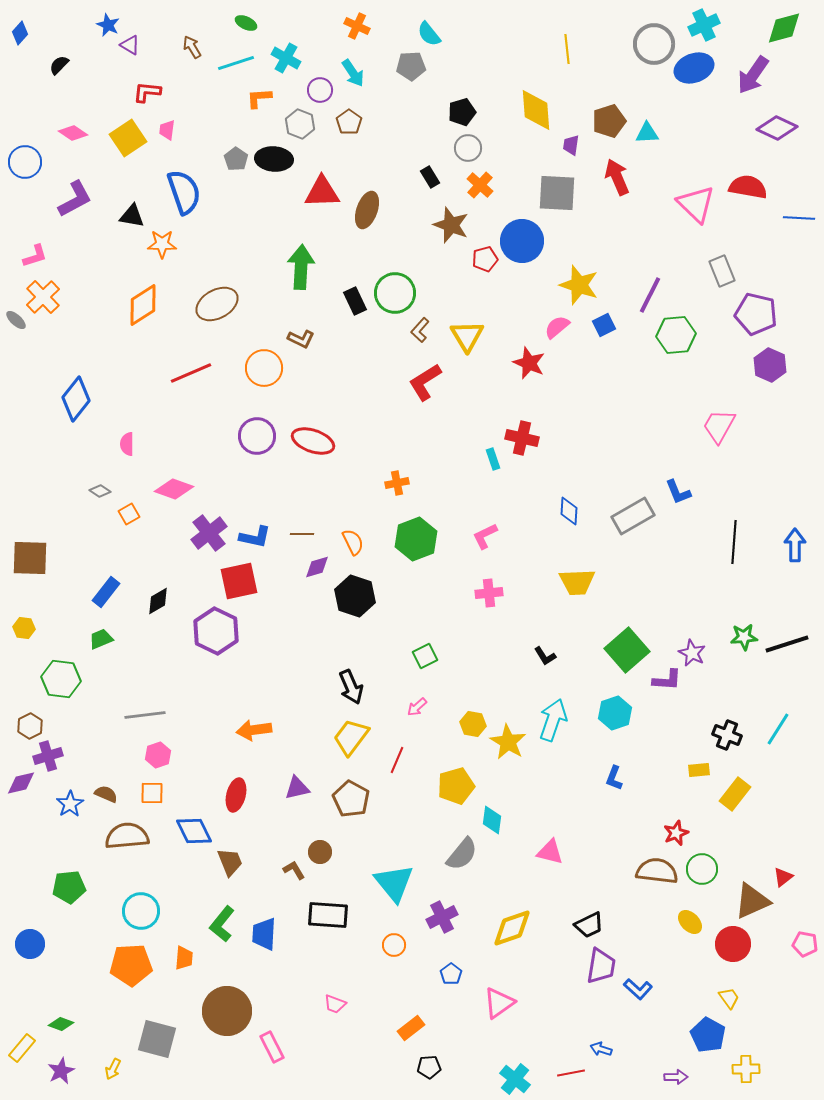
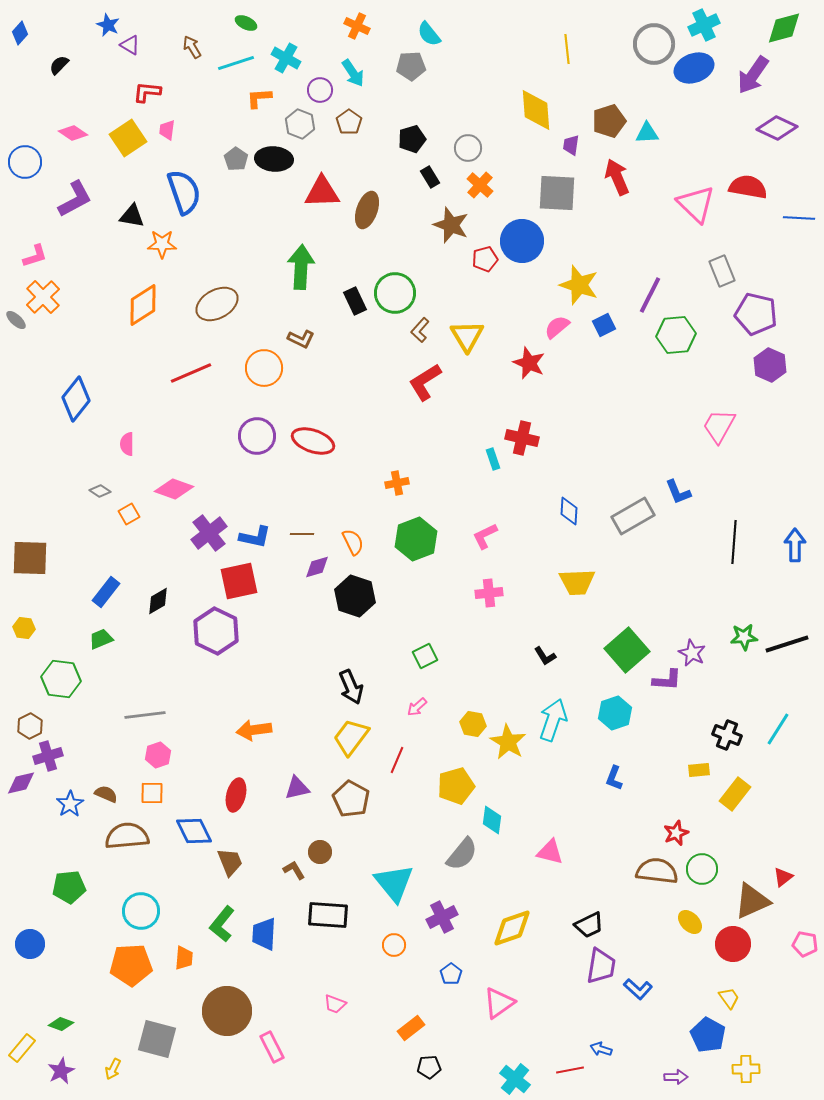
black pentagon at (462, 112): moved 50 px left, 27 px down
red line at (571, 1073): moved 1 px left, 3 px up
